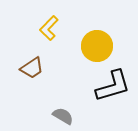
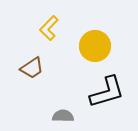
yellow circle: moved 2 px left
black L-shape: moved 6 px left, 6 px down
gray semicircle: rotated 30 degrees counterclockwise
